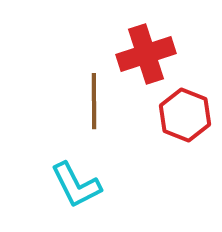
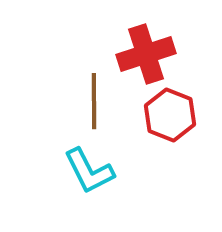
red hexagon: moved 15 px left
cyan L-shape: moved 13 px right, 14 px up
